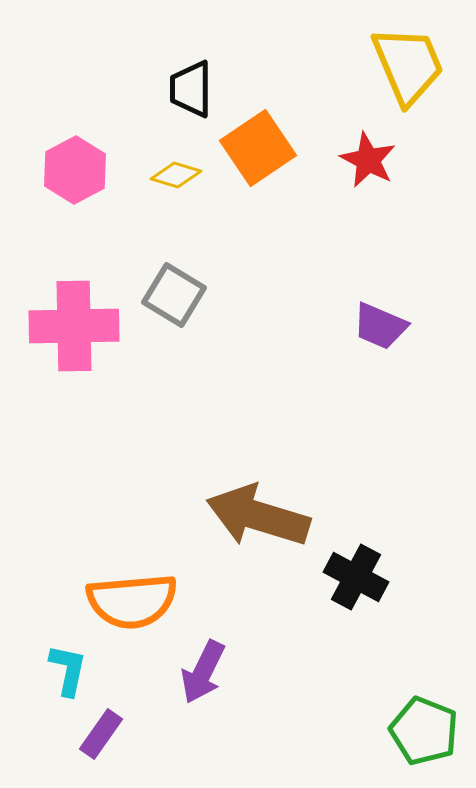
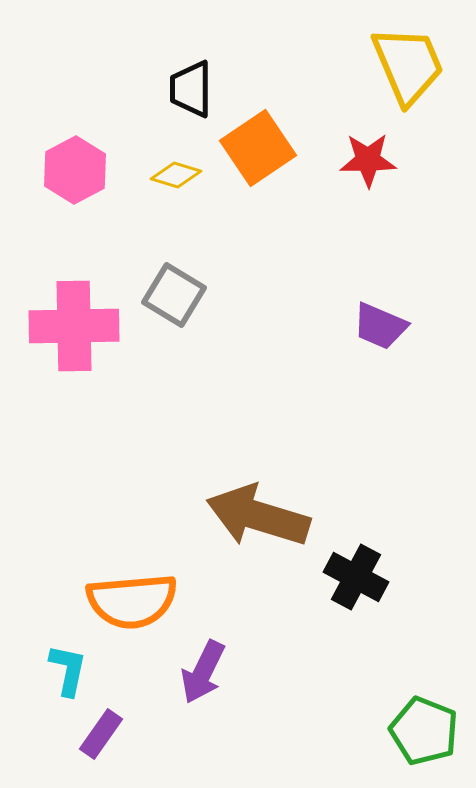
red star: rotated 28 degrees counterclockwise
